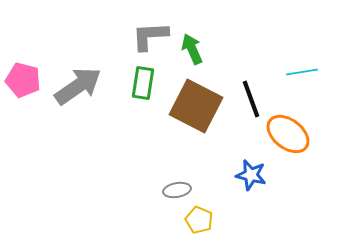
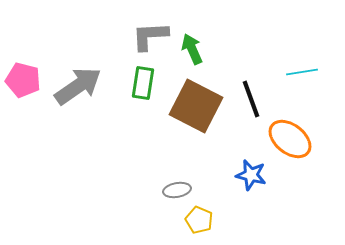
orange ellipse: moved 2 px right, 5 px down
